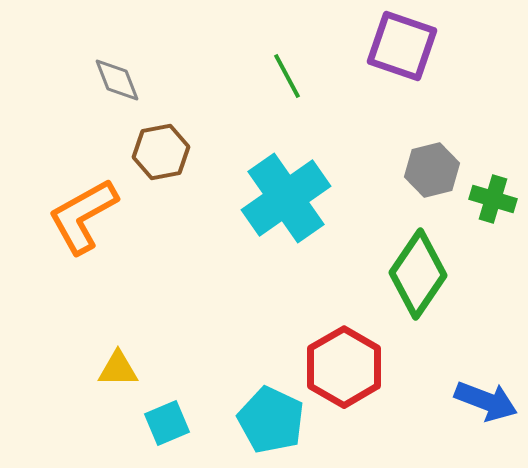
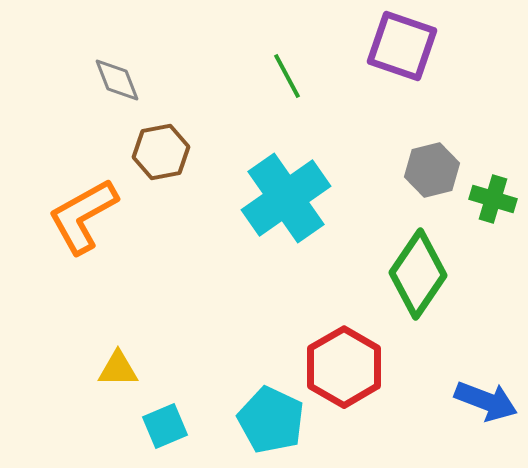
cyan square: moved 2 px left, 3 px down
